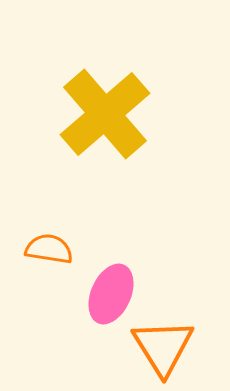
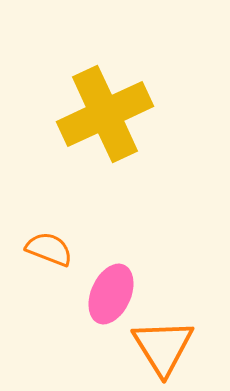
yellow cross: rotated 16 degrees clockwise
orange semicircle: rotated 12 degrees clockwise
